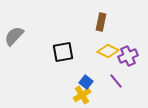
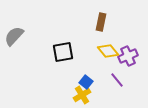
yellow diamond: rotated 25 degrees clockwise
purple line: moved 1 px right, 1 px up
